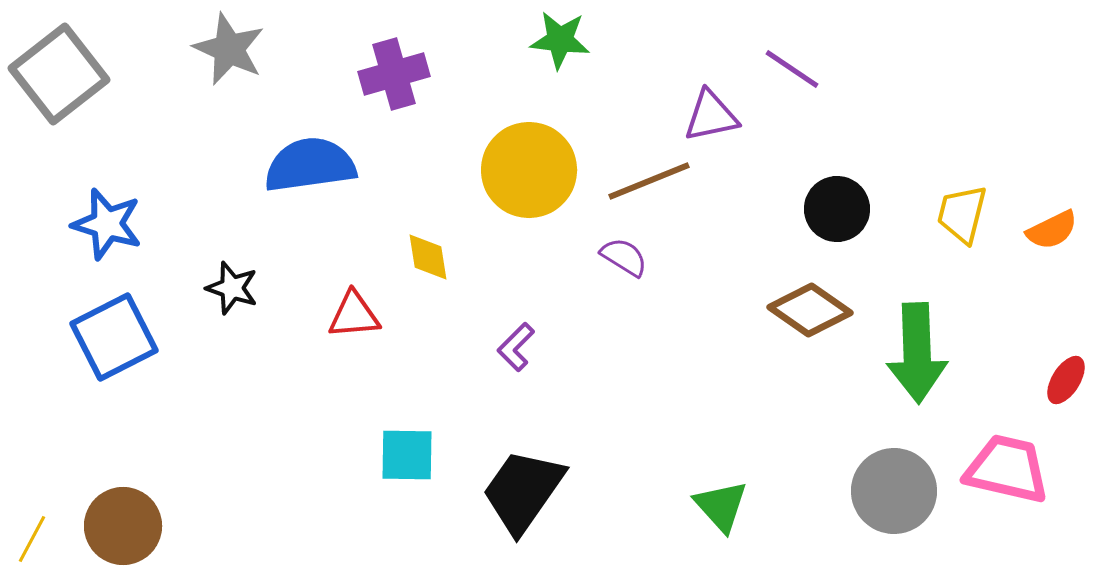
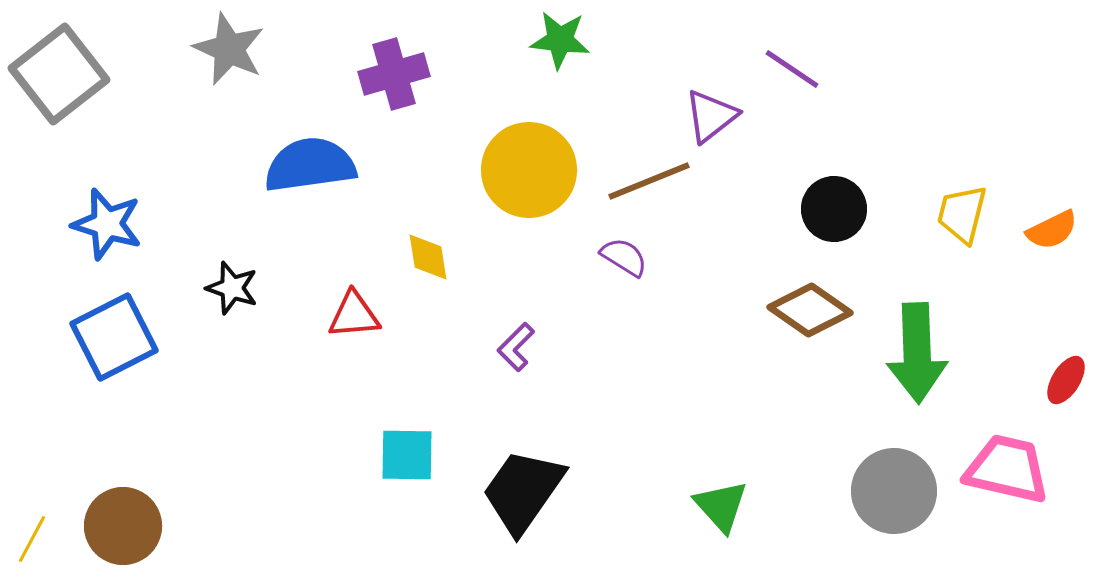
purple triangle: rotated 26 degrees counterclockwise
black circle: moved 3 px left
